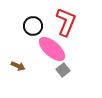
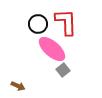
red L-shape: rotated 24 degrees counterclockwise
black circle: moved 5 px right, 2 px up
brown arrow: moved 20 px down
